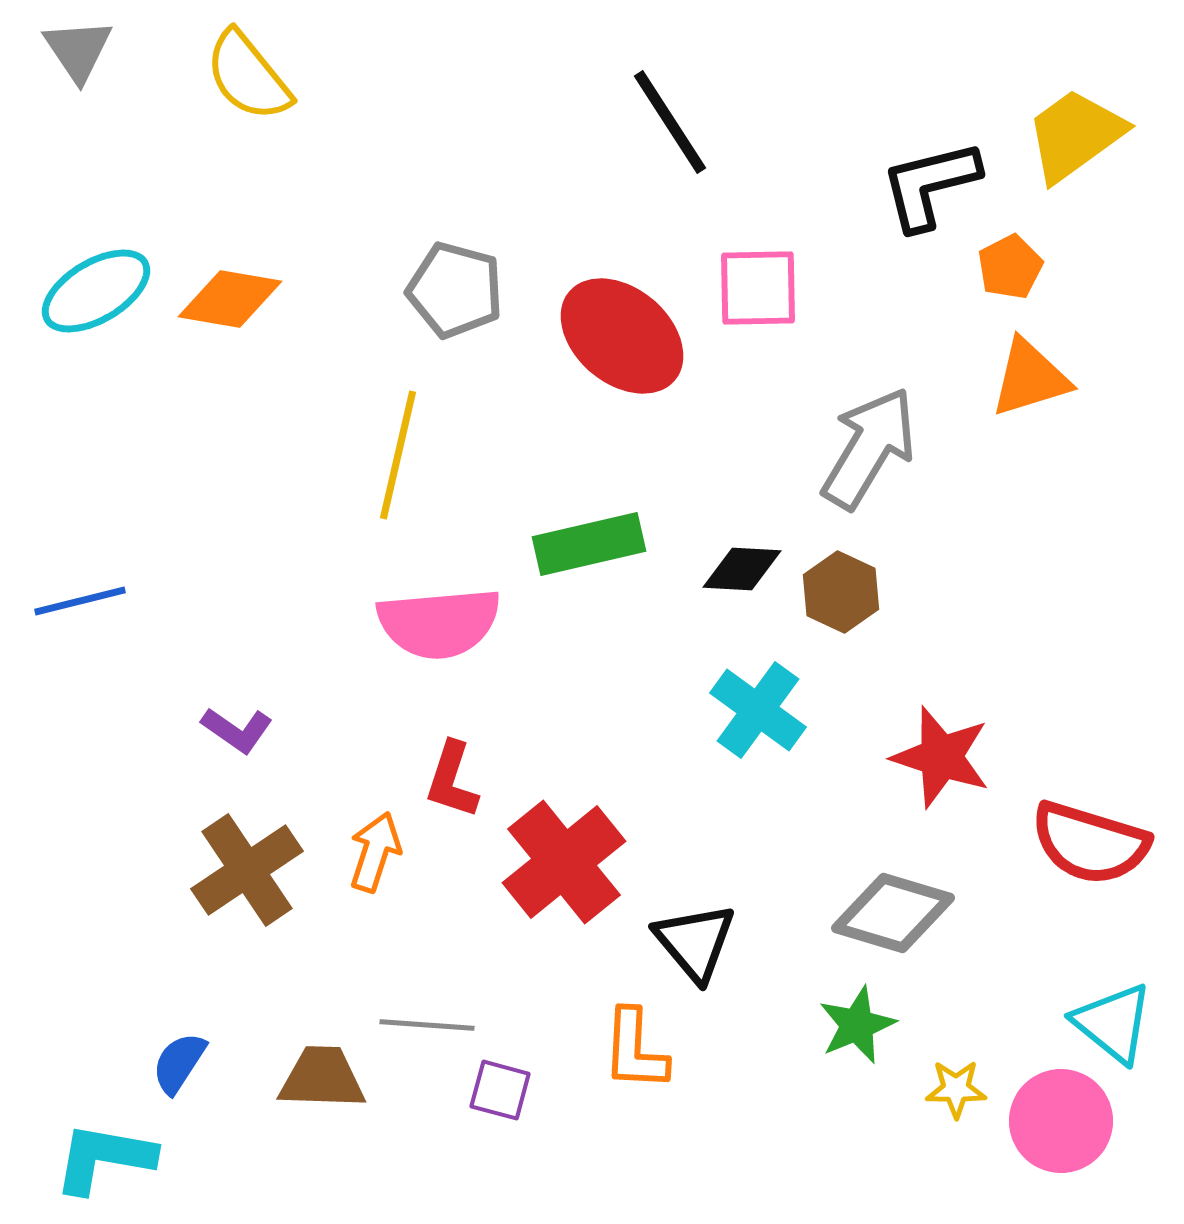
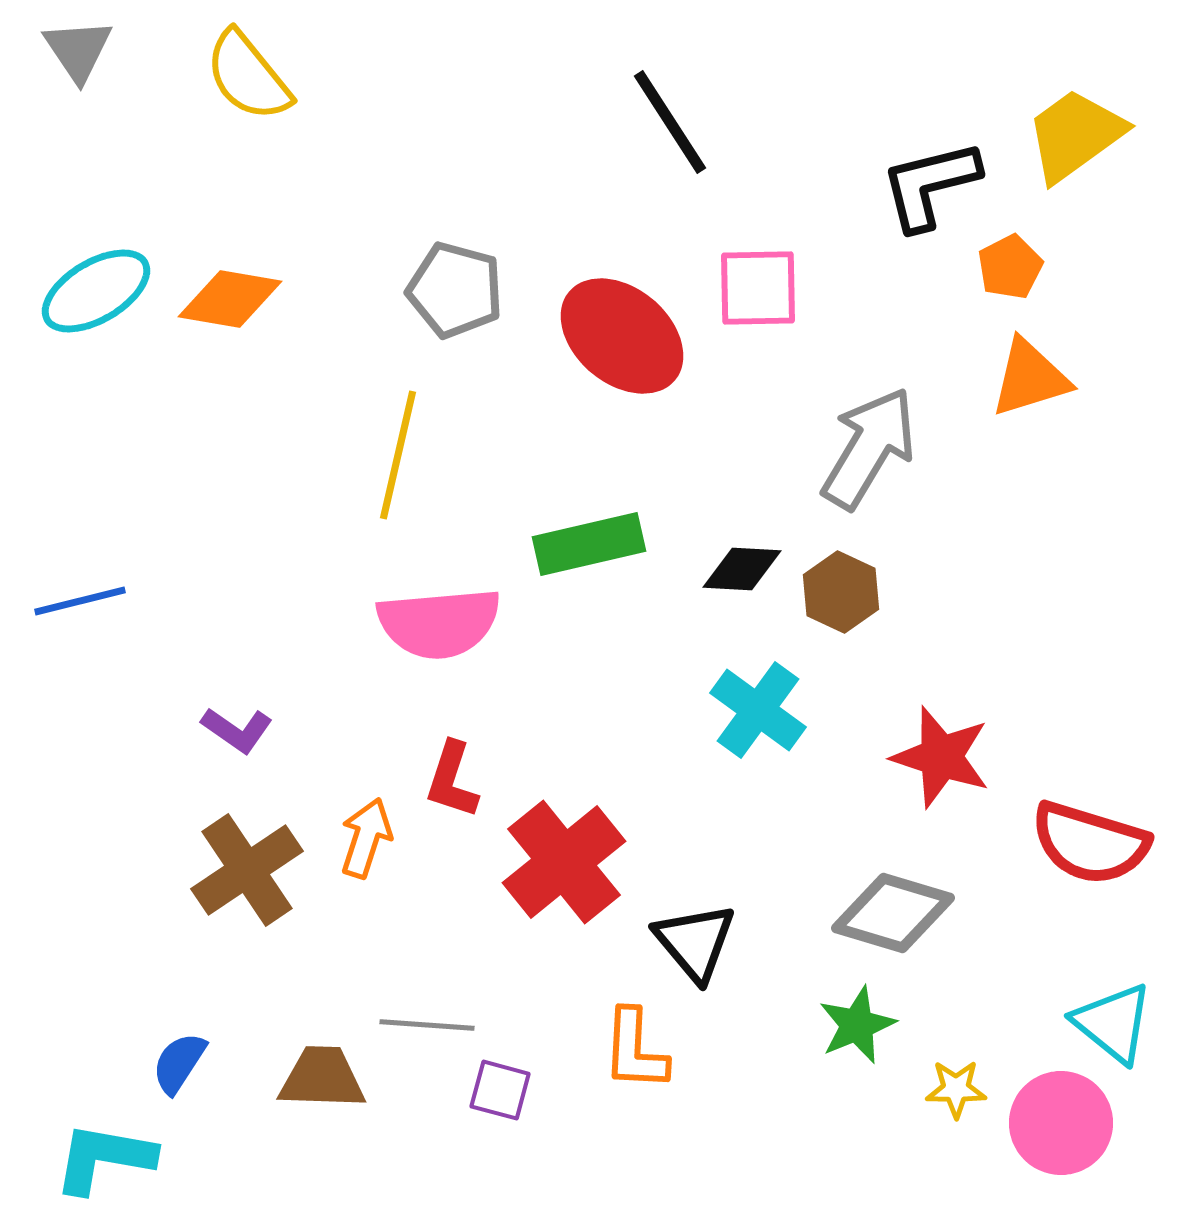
orange arrow: moved 9 px left, 14 px up
pink circle: moved 2 px down
